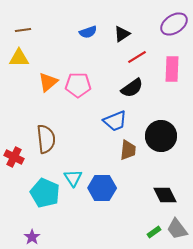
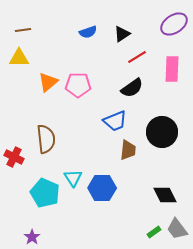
black circle: moved 1 px right, 4 px up
